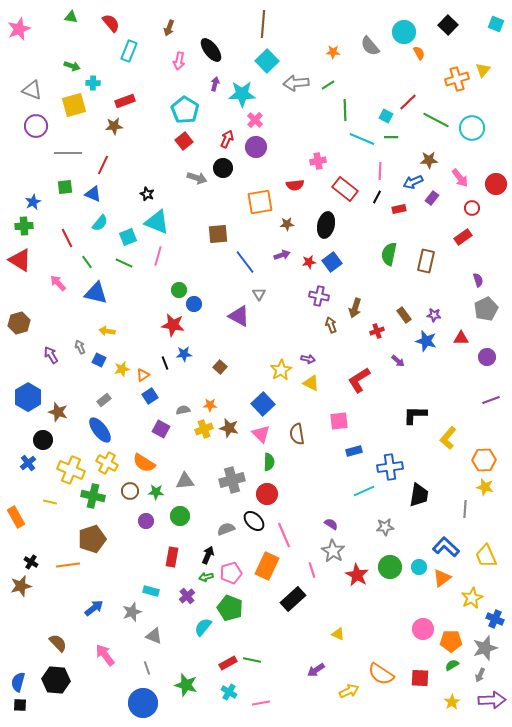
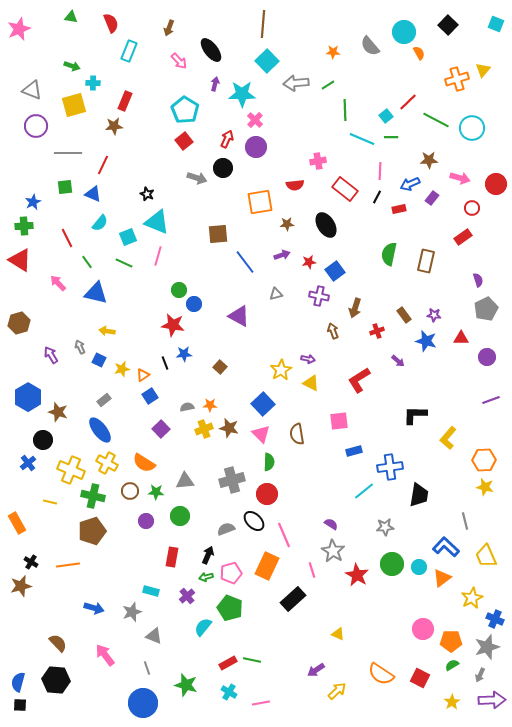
red semicircle at (111, 23): rotated 18 degrees clockwise
pink arrow at (179, 61): rotated 54 degrees counterclockwise
red rectangle at (125, 101): rotated 48 degrees counterclockwise
cyan square at (386, 116): rotated 24 degrees clockwise
pink arrow at (460, 178): rotated 36 degrees counterclockwise
blue arrow at (413, 182): moved 3 px left, 2 px down
black ellipse at (326, 225): rotated 45 degrees counterclockwise
blue square at (332, 262): moved 3 px right, 9 px down
gray triangle at (259, 294): moved 17 px right; rotated 48 degrees clockwise
brown arrow at (331, 325): moved 2 px right, 6 px down
gray semicircle at (183, 410): moved 4 px right, 3 px up
purple square at (161, 429): rotated 18 degrees clockwise
cyan line at (364, 491): rotated 15 degrees counterclockwise
gray line at (465, 509): moved 12 px down; rotated 18 degrees counterclockwise
orange rectangle at (16, 517): moved 1 px right, 6 px down
brown pentagon at (92, 539): moved 8 px up
green circle at (390, 567): moved 2 px right, 3 px up
blue arrow at (94, 608): rotated 54 degrees clockwise
gray star at (485, 648): moved 2 px right, 1 px up
red square at (420, 678): rotated 24 degrees clockwise
yellow arrow at (349, 691): moved 12 px left; rotated 18 degrees counterclockwise
